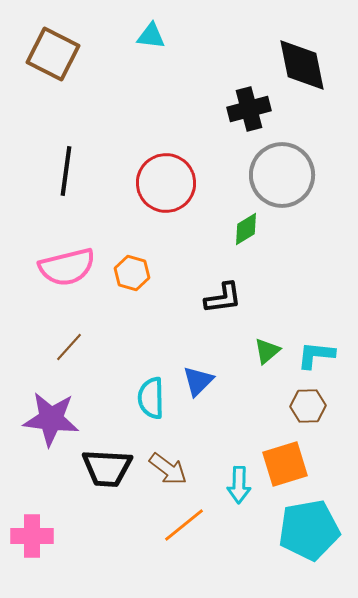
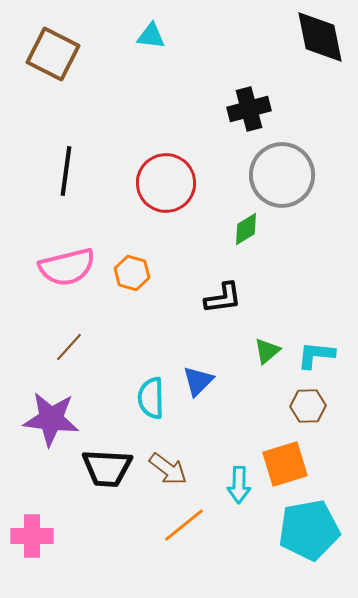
black diamond: moved 18 px right, 28 px up
